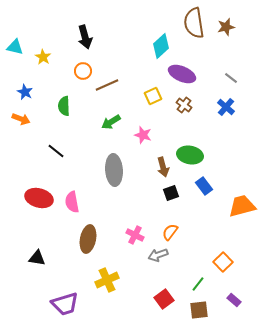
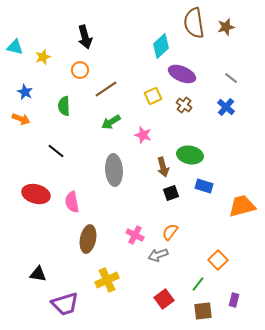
yellow star: rotated 21 degrees clockwise
orange circle: moved 3 px left, 1 px up
brown line: moved 1 px left, 4 px down; rotated 10 degrees counterclockwise
blue rectangle: rotated 36 degrees counterclockwise
red ellipse: moved 3 px left, 4 px up
black triangle: moved 1 px right, 16 px down
orange square: moved 5 px left, 2 px up
purple rectangle: rotated 64 degrees clockwise
brown square: moved 4 px right, 1 px down
